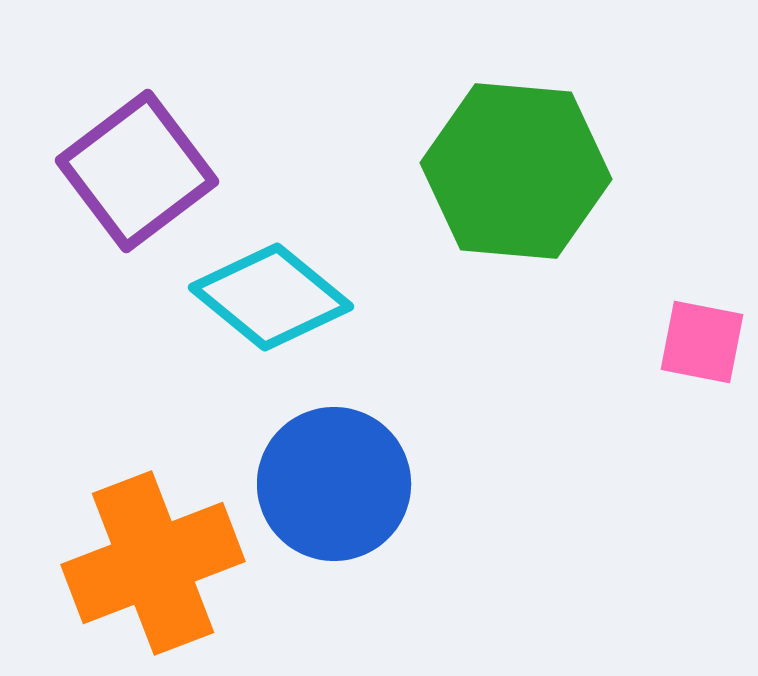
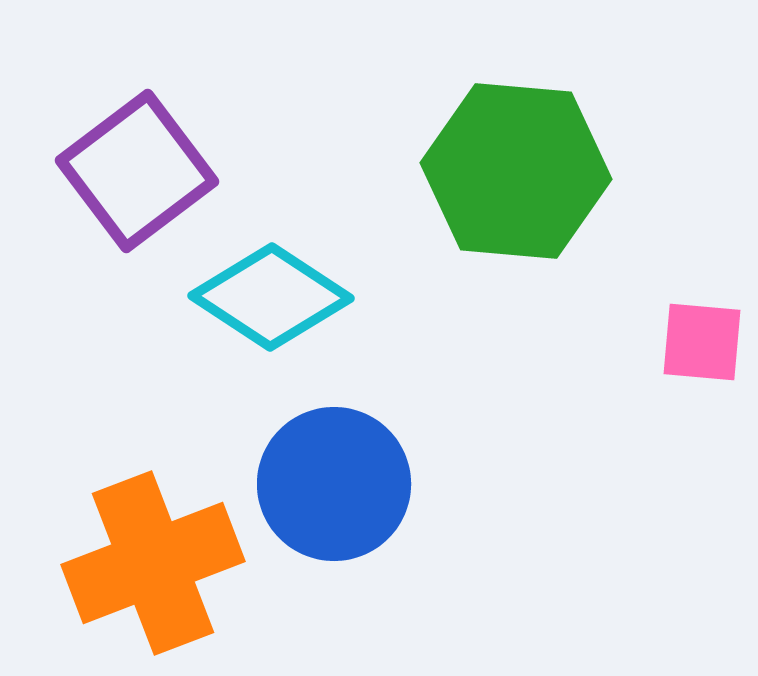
cyan diamond: rotated 6 degrees counterclockwise
pink square: rotated 6 degrees counterclockwise
